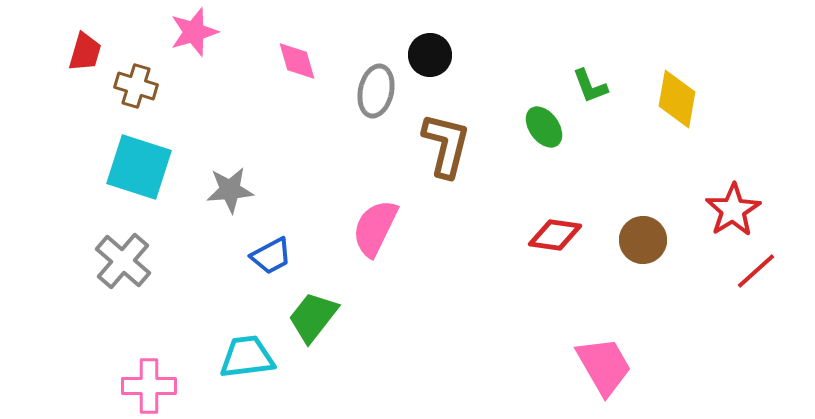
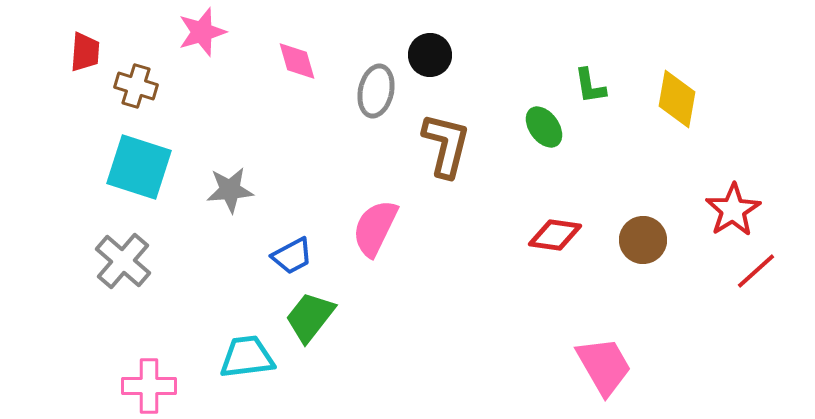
pink star: moved 8 px right
red trapezoid: rotated 12 degrees counterclockwise
green L-shape: rotated 12 degrees clockwise
blue trapezoid: moved 21 px right
green trapezoid: moved 3 px left
